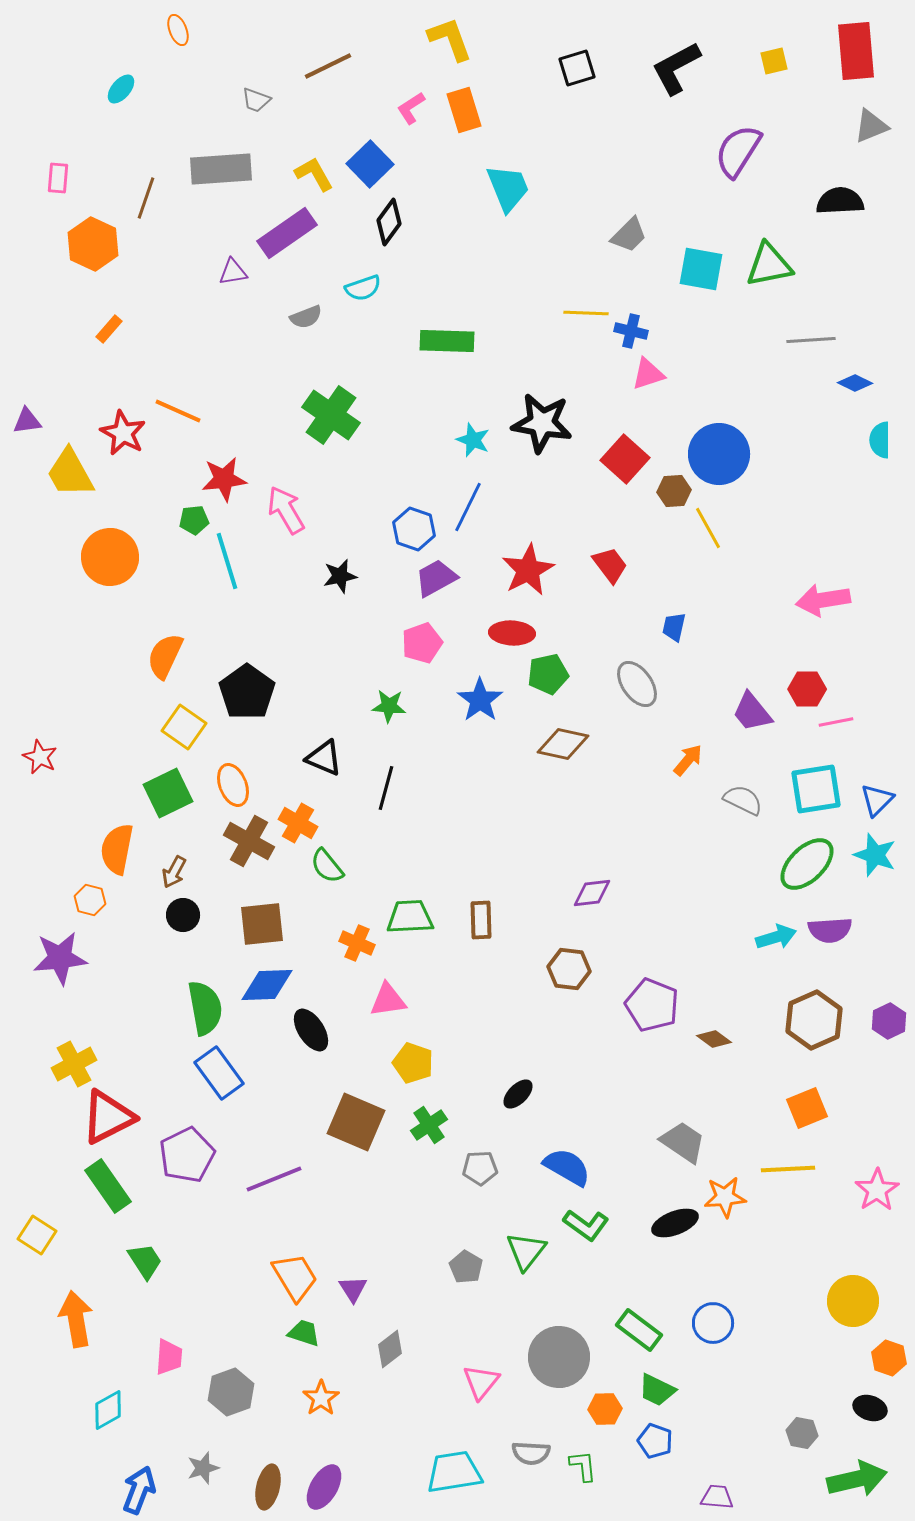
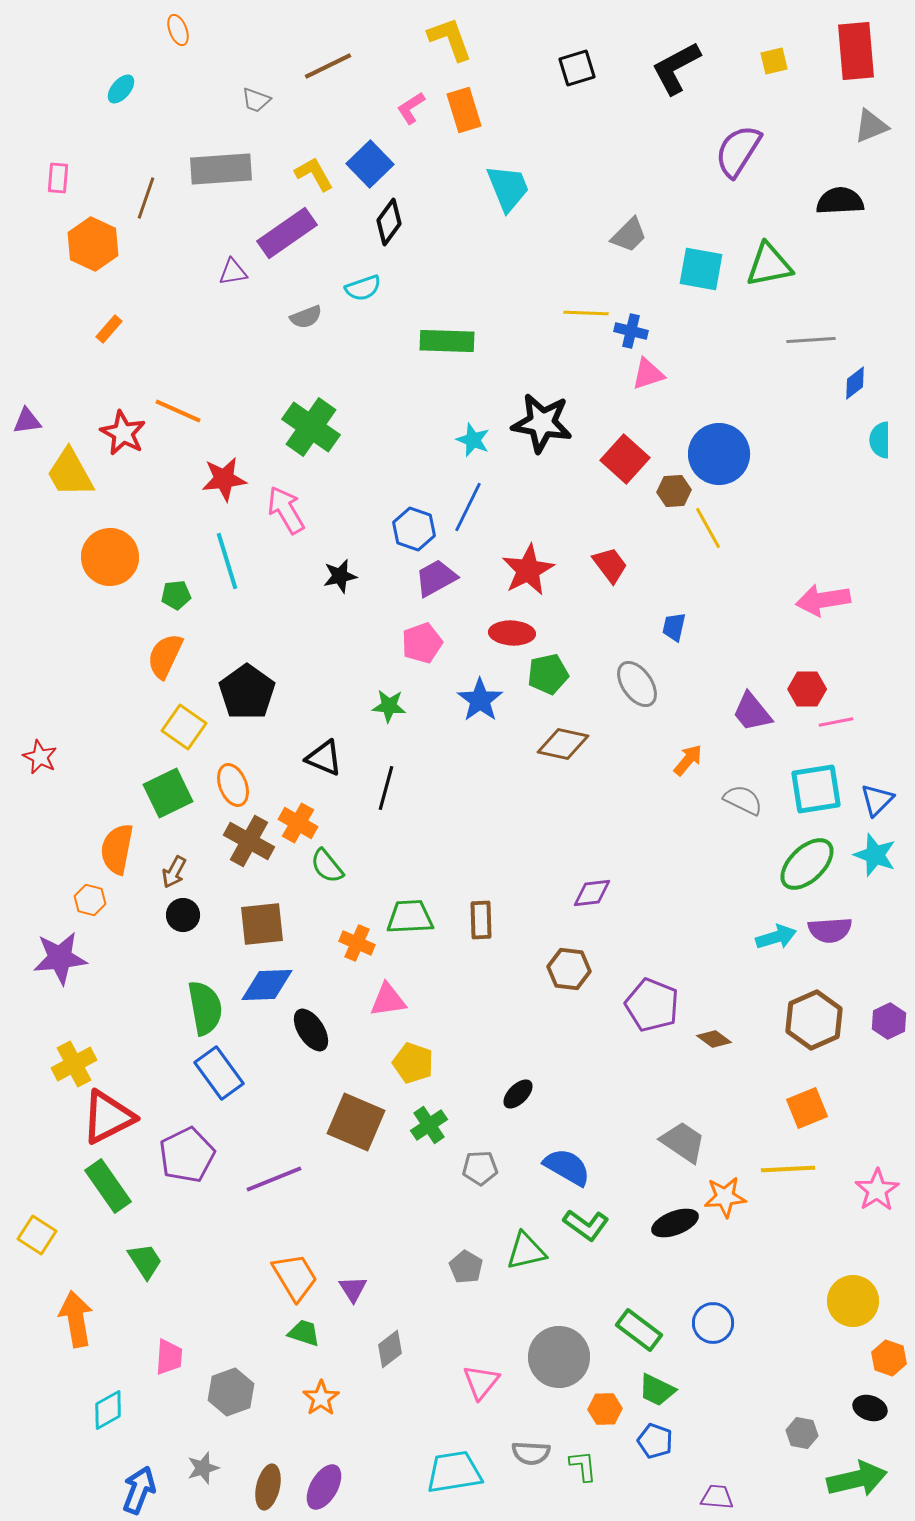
blue diamond at (855, 383): rotated 64 degrees counterclockwise
green cross at (331, 415): moved 20 px left, 12 px down
green pentagon at (194, 520): moved 18 px left, 75 px down
green triangle at (526, 1251): rotated 39 degrees clockwise
